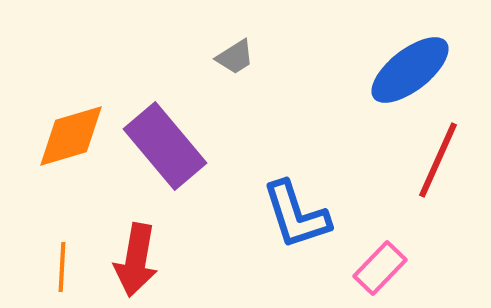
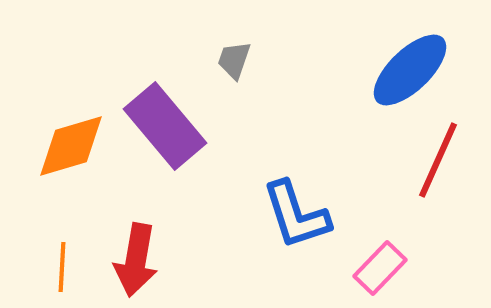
gray trapezoid: moved 1 px left, 3 px down; rotated 141 degrees clockwise
blue ellipse: rotated 6 degrees counterclockwise
orange diamond: moved 10 px down
purple rectangle: moved 20 px up
